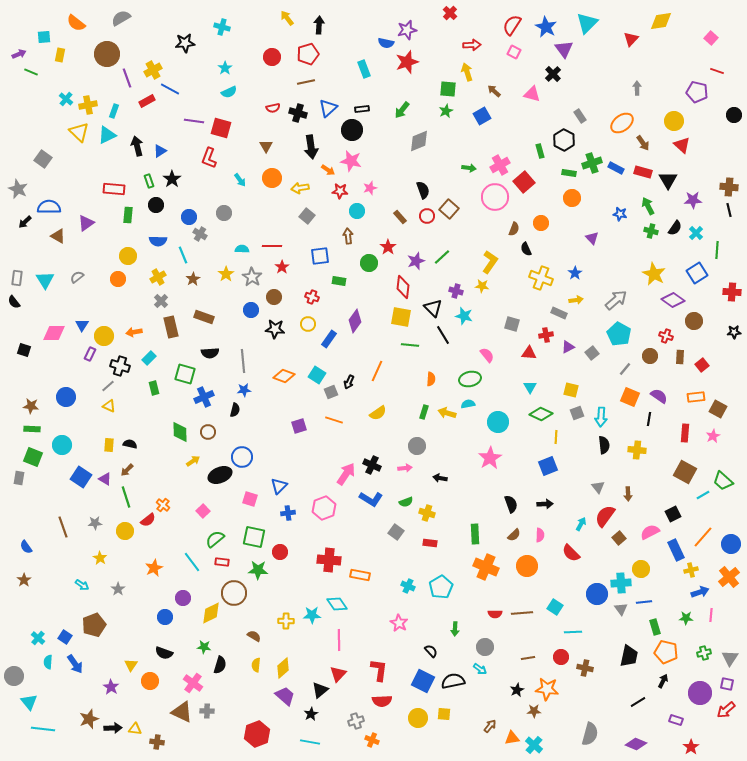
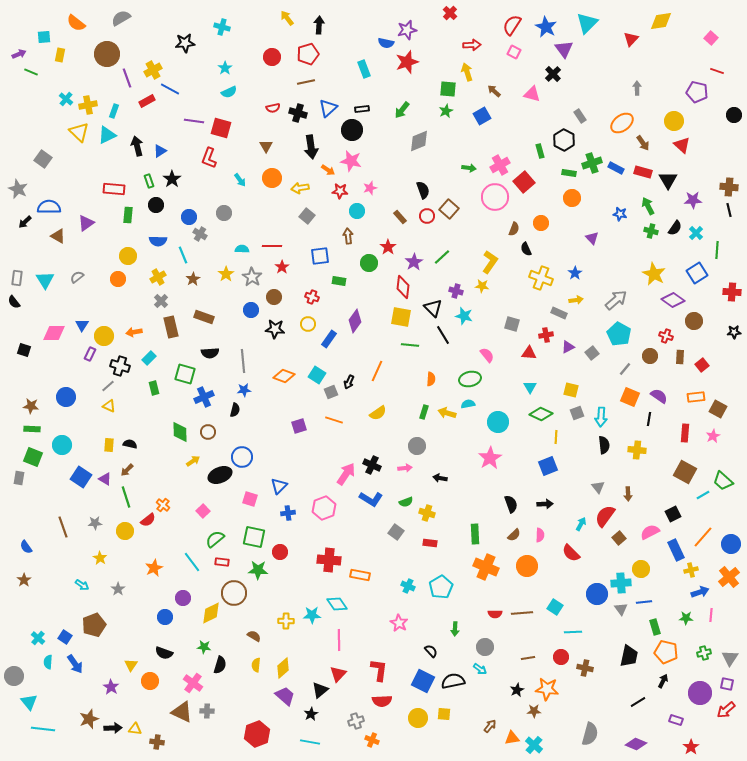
purple star at (416, 261): moved 2 px left, 1 px down; rotated 12 degrees counterclockwise
